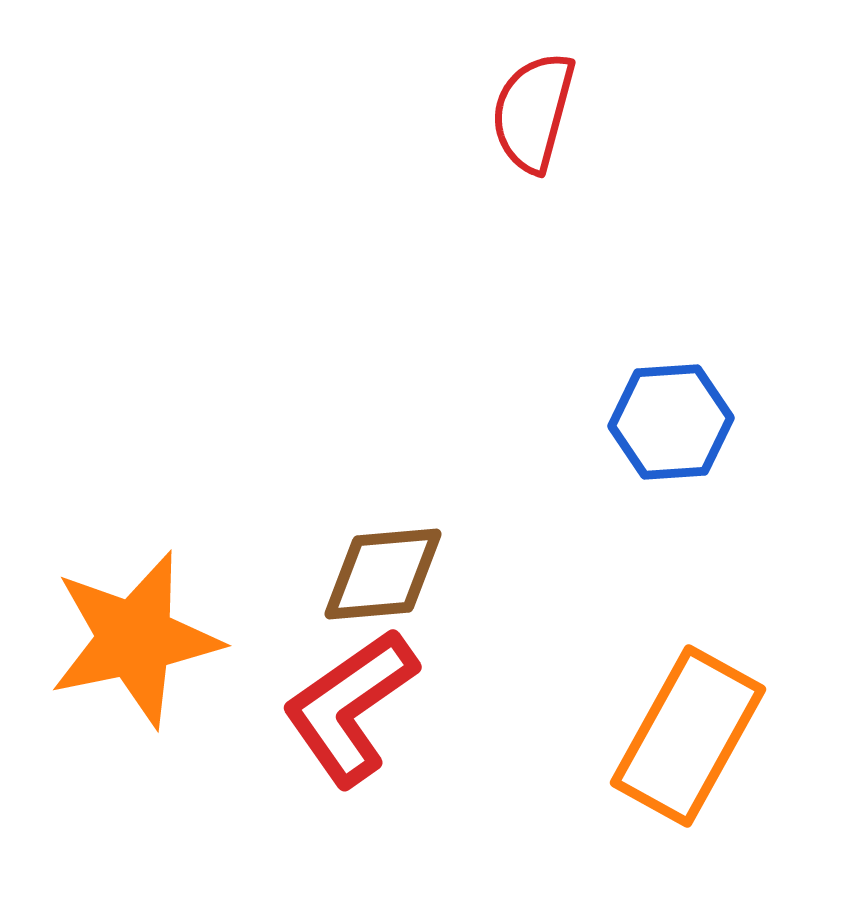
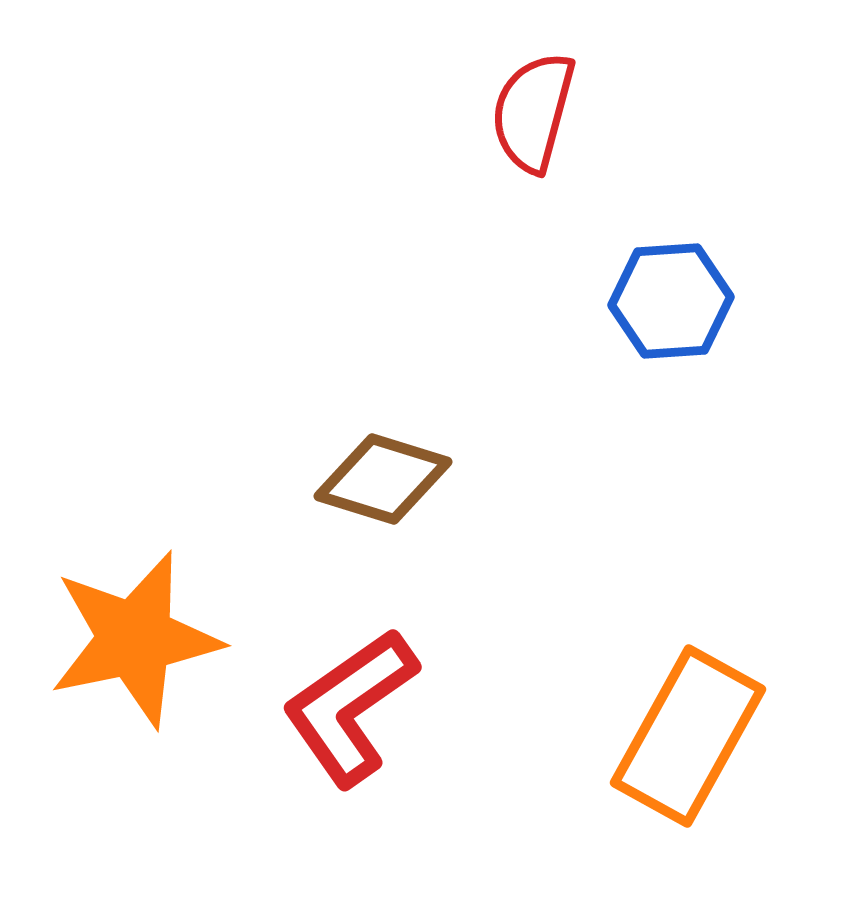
blue hexagon: moved 121 px up
brown diamond: moved 95 px up; rotated 22 degrees clockwise
